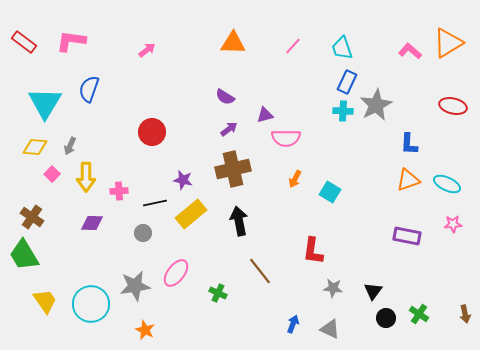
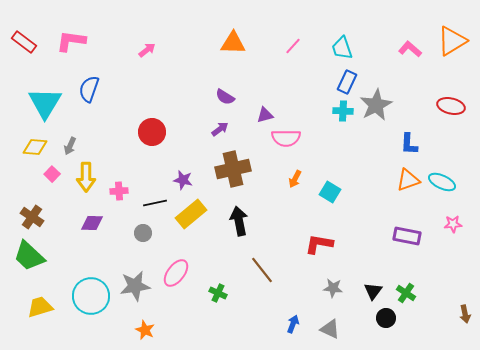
orange triangle at (448, 43): moved 4 px right, 2 px up
pink L-shape at (410, 51): moved 2 px up
red ellipse at (453, 106): moved 2 px left
purple arrow at (229, 129): moved 9 px left
cyan ellipse at (447, 184): moved 5 px left, 2 px up
red L-shape at (313, 251): moved 6 px right, 7 px up; rotated 92 degrees clockwise
green trapezoid at (24, 255): moved 5 px right, 1 px down; rotated 16 degrees counterclockwise
brown line at (260, 271): moved 2 px right, 1 px up
yellow trapezoid at (45, 301): moved 5 px left, 6 px down; rotated 72 degrees counterclockwise
cyan circle at (91, 304): moved 8 px up
green cross at (419, 314): moved 13 px left, 21 px up
